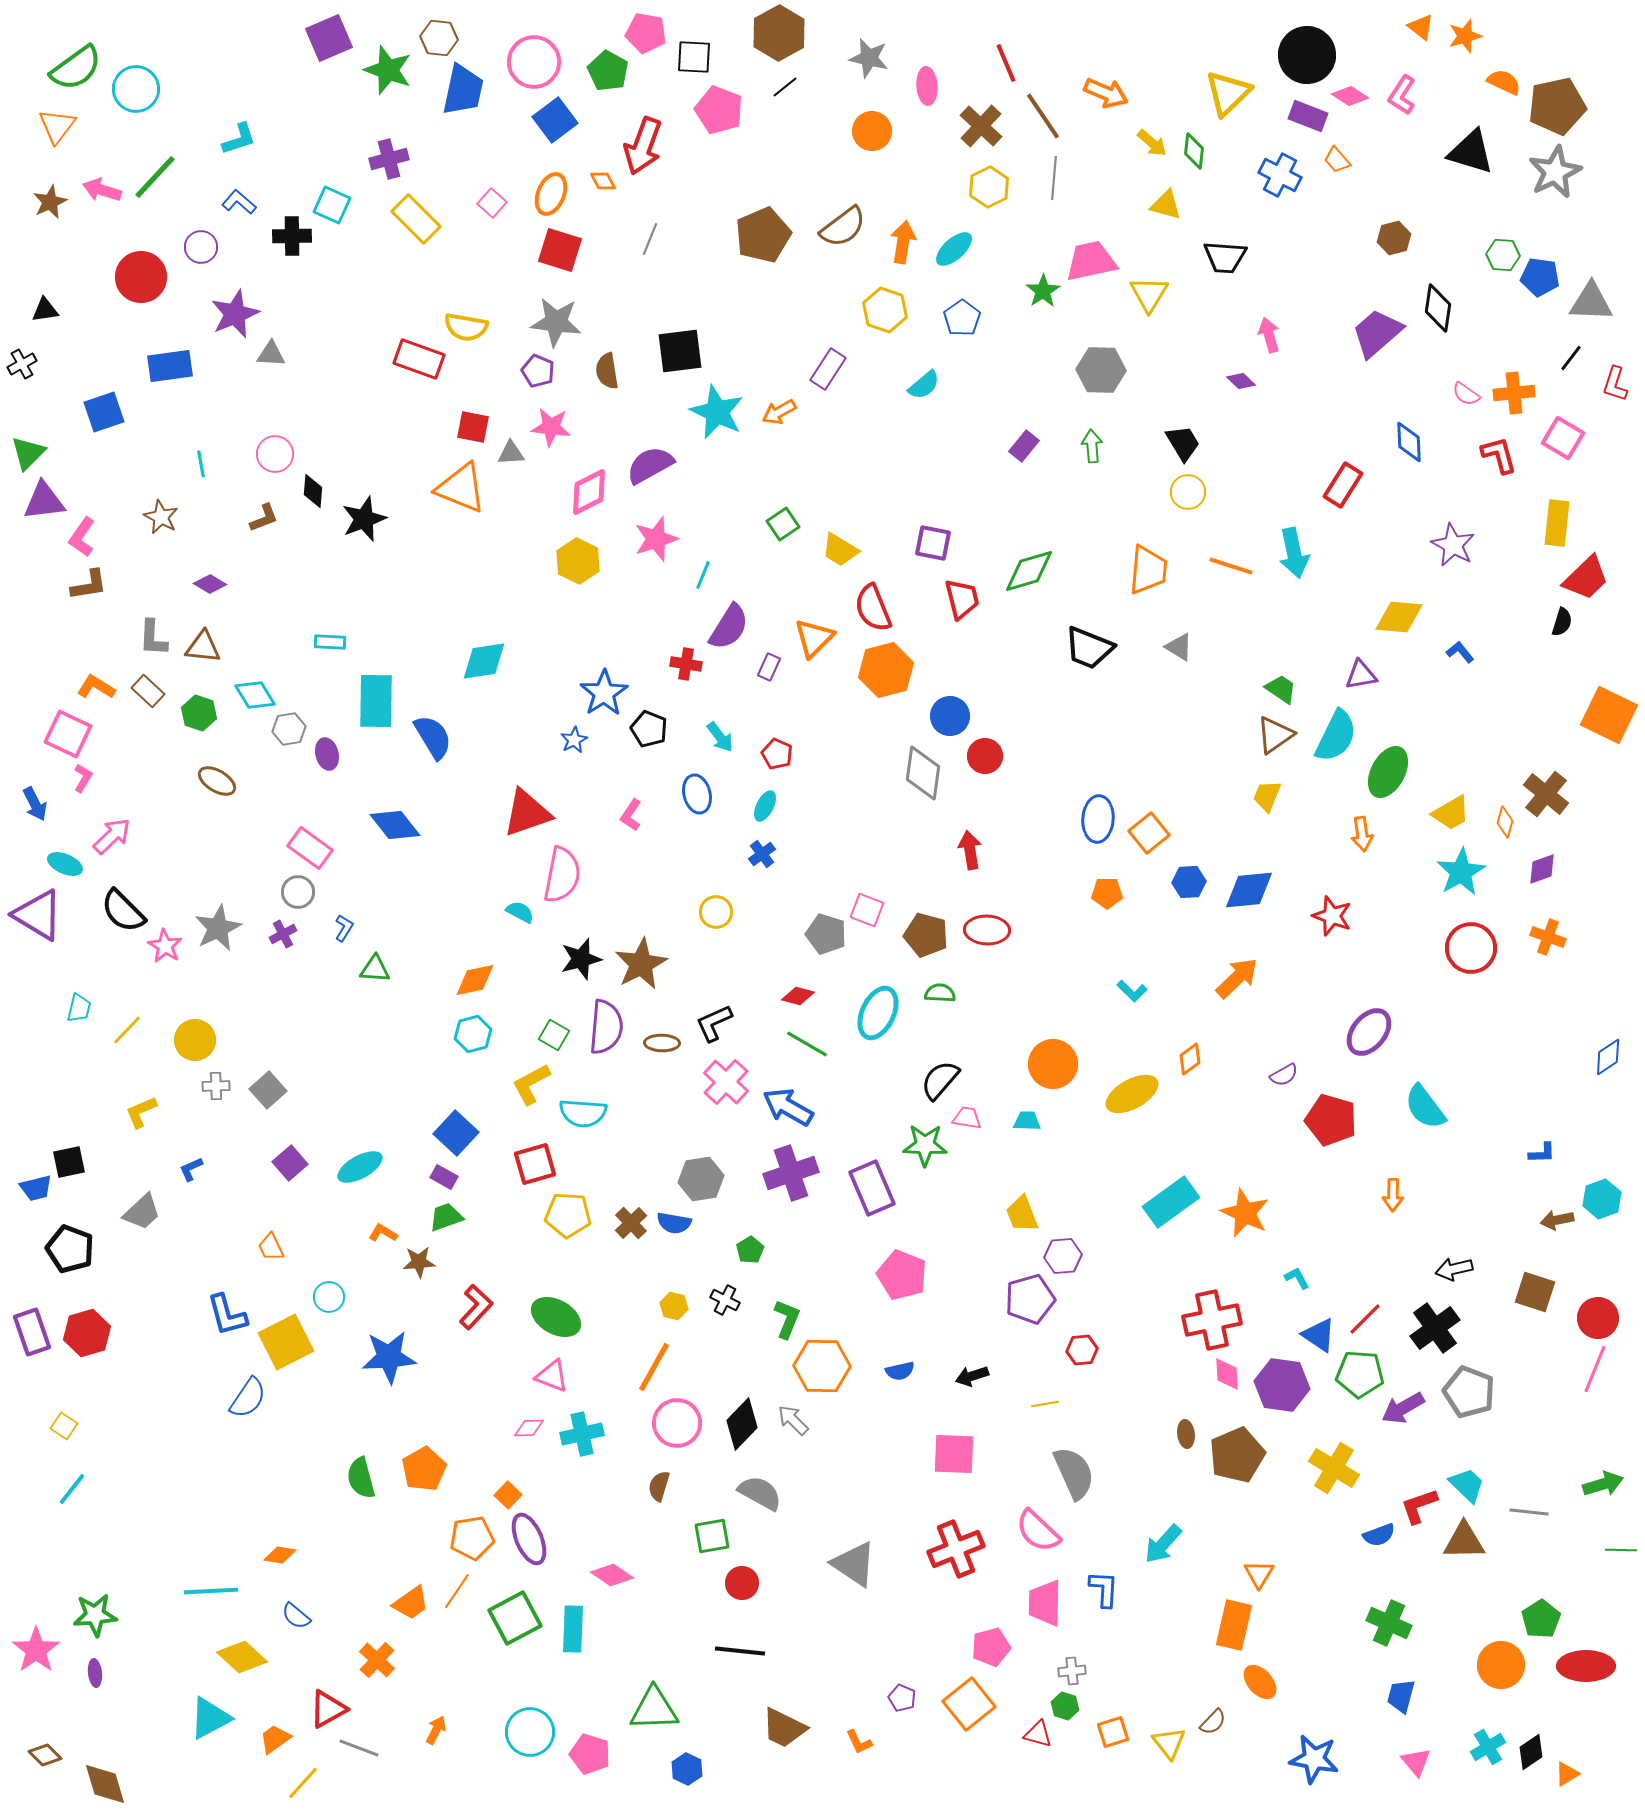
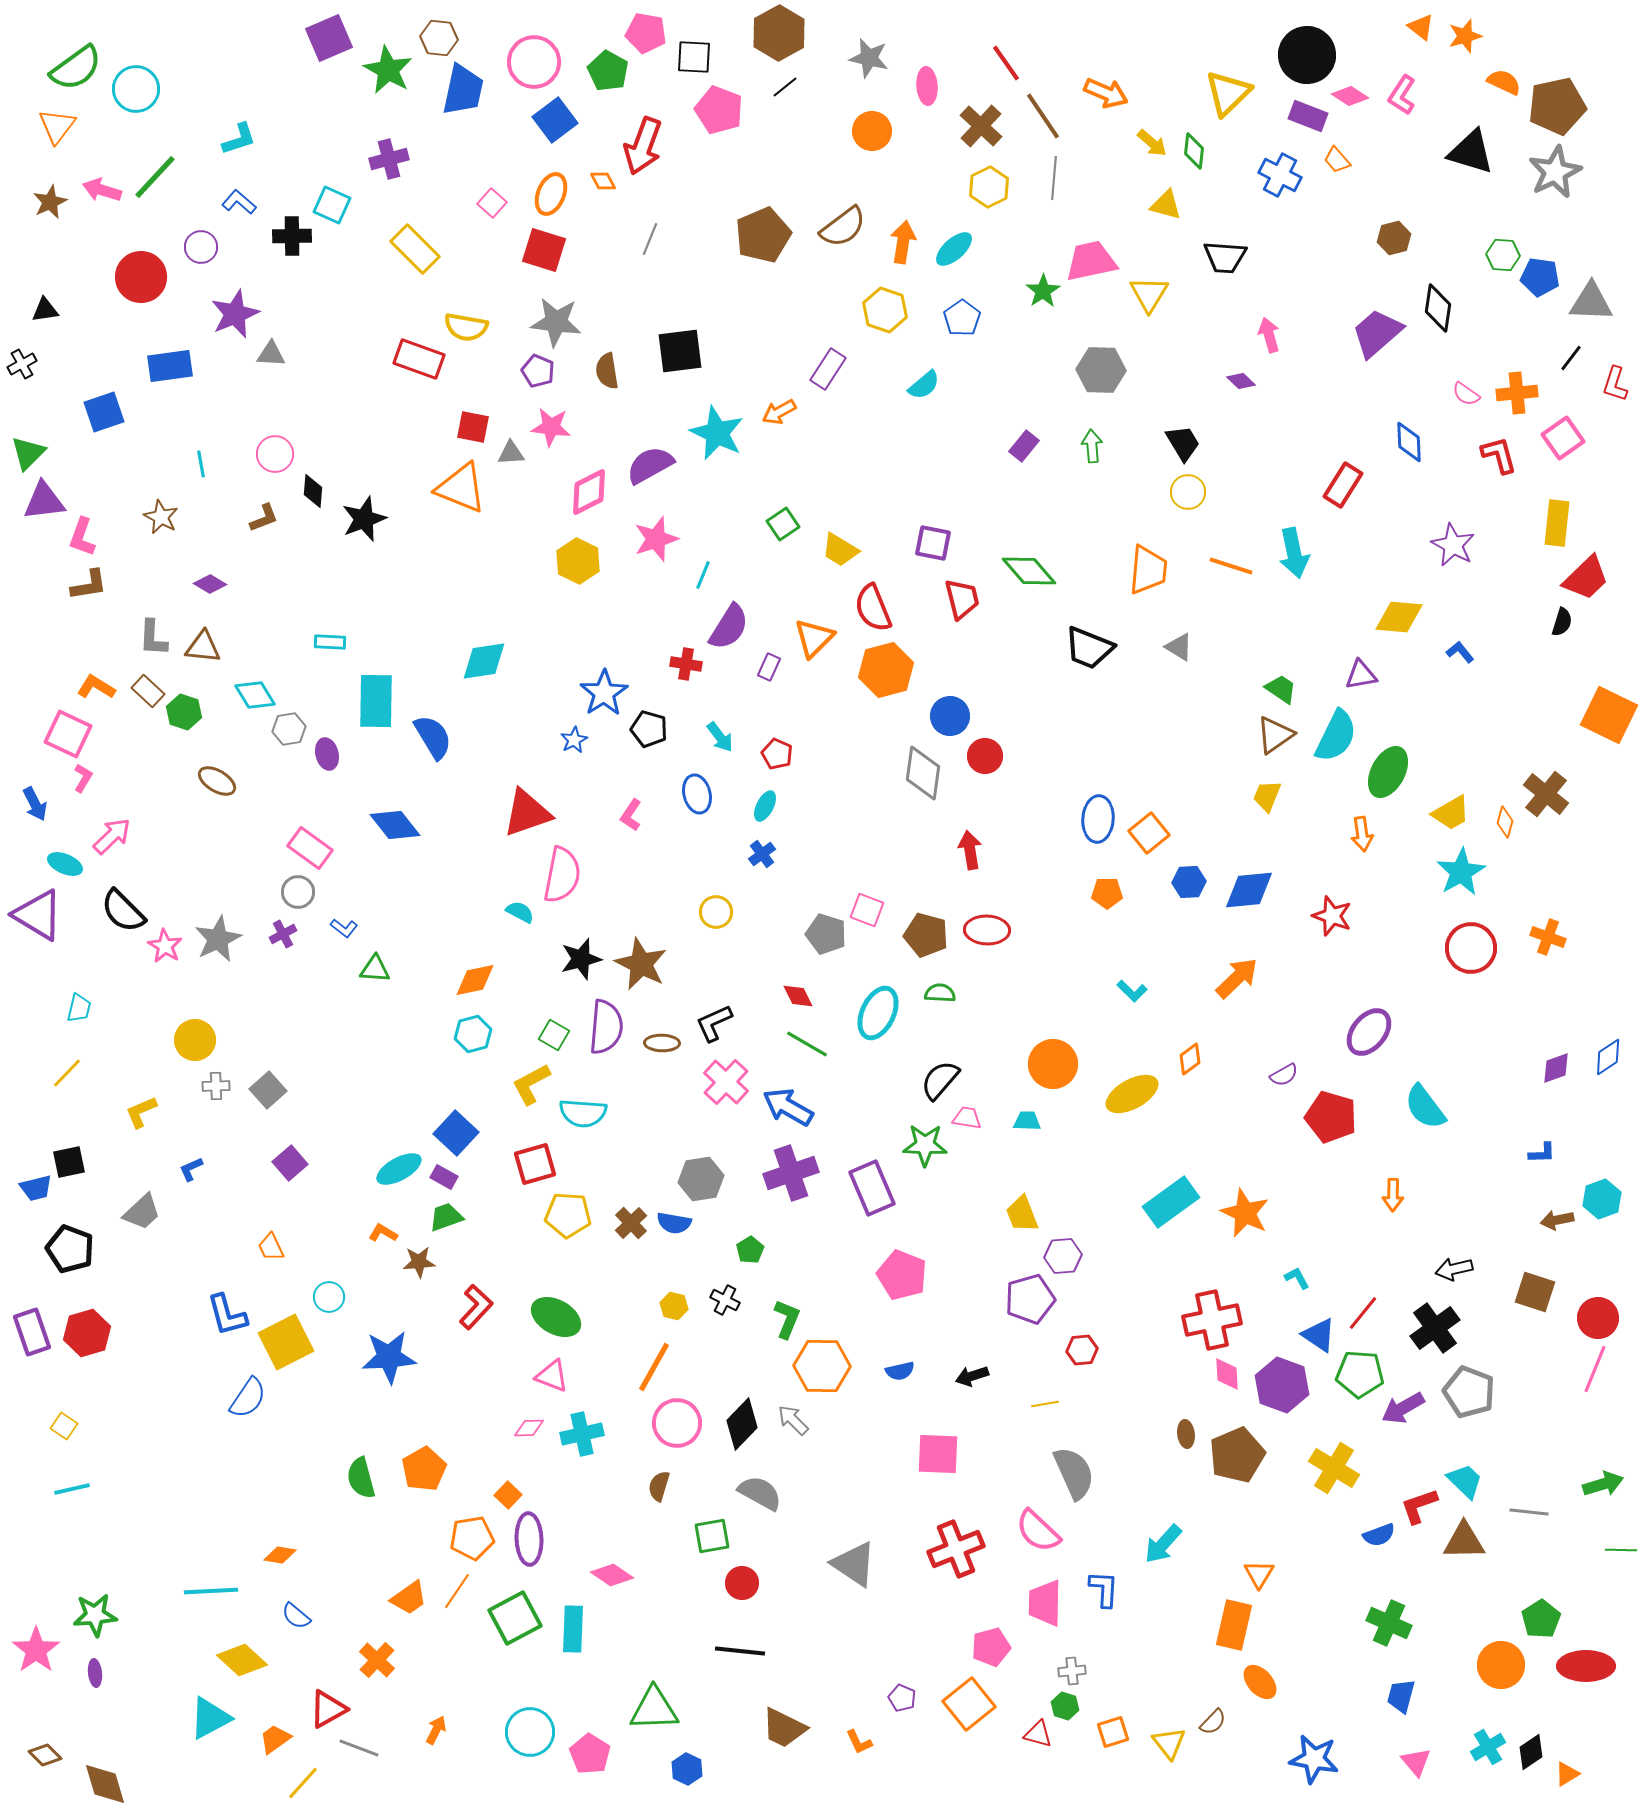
red line at (1006, 63): rotated 12 degrees counterclockwise
green star at (388, 70): rotated 9 degrees clockwise
yellow rectangle at (416, 219): moved 1 px left, 30 px down
red square at (560, 250): moved 16 px left
orange cross at (1514, 393): moved 3 px right
cyan star at (717, 412): moved 21 px down
pink square at (1563, 438): rotated 24 degrees clockwise
pink L-shape at (82, 537): rotated 15 degrees counterclockwise
green diamond at (1029, 571): rotated 66 degrees clockwise
green hexagon at (199, 713): moved 15 px left, 1 px up
black pentagon at (649, 729): rotated 6 degrees counterclockwise
purple diamond at (1542, 869): moved 14 px right, 199 px down
gray star at (218, 928): moved 11 px down
blue L-shape at (344, 928): rotated 96 degrees clockwise
brown star at (641, 964): rotated 18 degrees counterclockwise
red diamond at (798, 996): rotated 48 degrees clockwise
yellow line at (127, 1030): moved 60 px left, 43 px down
red pentagon at (1331, 1120): moved 3 px up
cyan ellipse at (360, 1167): moved 39 px right, 2 px down
red line at (1365, 1319): moved 2 px left, 6 px up; rotated 6 degrees counterclockwise
purple hexagon at (1282, 1385): rotated 12 degrees clockwise
pink square at (954, 1454): moved 16 px left
cyan trapezoid at (1467, 1485): moved 2 px left, 4 px up
cyan line at (72, 1489): rotated 39 degrees clockwise
purple ellipse at (529, 1539): rotated 21 degrees clockwise
orange trapezoid at (411, 1603): moved 2 px left, 5 px up
yellow diamond at (242, 1657): moved 3 px down
pink pentagon at (590, 1754): rotated 15 degrees clockwise
